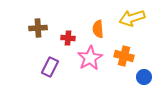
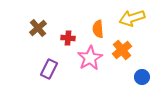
brown cross: rotated 36 degrees counterclockwise
orange cross: moved 2 px left, 6 px up; rotated 36 degrees clockwise
purple rectangle: moved 1 px left, 2 px down
blue circle: moved 2 px left
